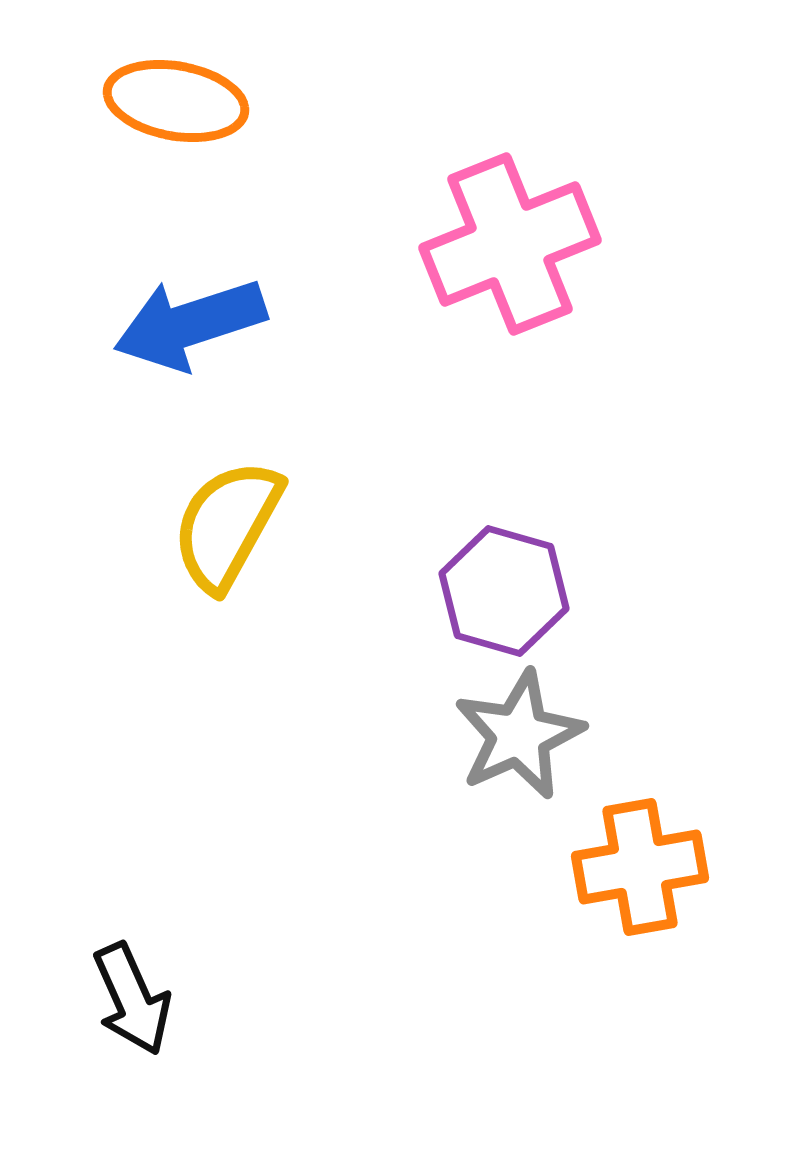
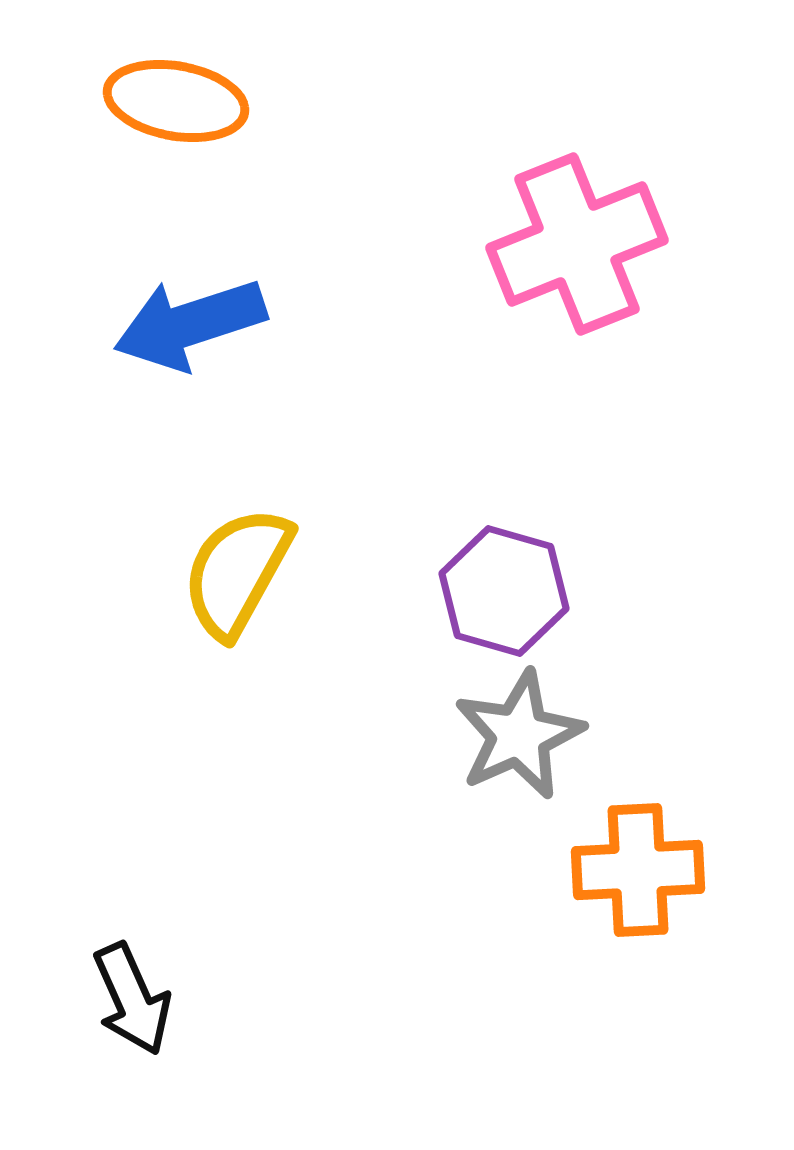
pink cross: moved 67 px right
yellow semicircle: moved 10 px right, 47 px down
orange cross: moved 2 px left, 3 px down; rotated 7 degrees clockwise
